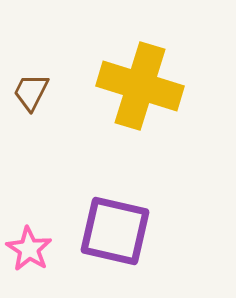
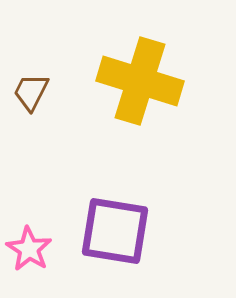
yellow cross: moved 5 px up
purple square: rotated 4 degrees counterclockwise
